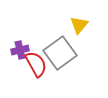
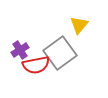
purple cross: rotated 18 degrees counterclockwise
red semicircle: moved 1 px down; rotated 108 degrees clockwise
